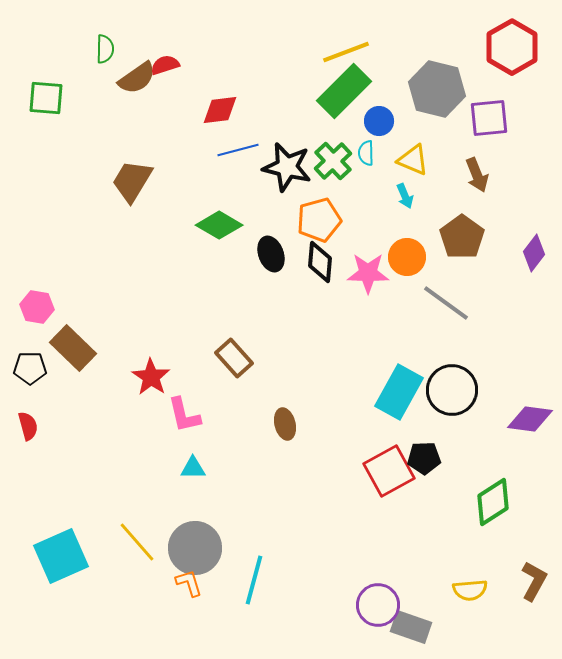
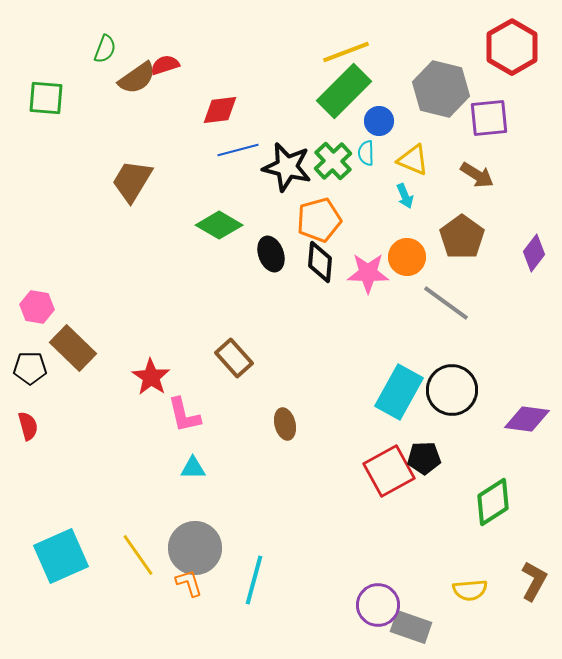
green semicircle at (105, 49): rotated 20 degrees clockwise
gray hexagon at (437, 89): moved 4 px right
brown arrow at (477, 175): rotated 36 degrees counterclockwise
purple diamond at (530, 419): moved 3 px left
yellow line at (137, 542): moved 1 px right, 13 px down; rotated 6 degrees clockwise
